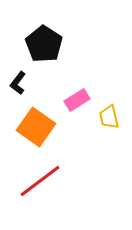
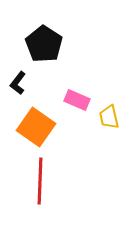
pink rectangle: rotated 55 degrees clockwise
red line: rotated 51 degrees counterclockwise
